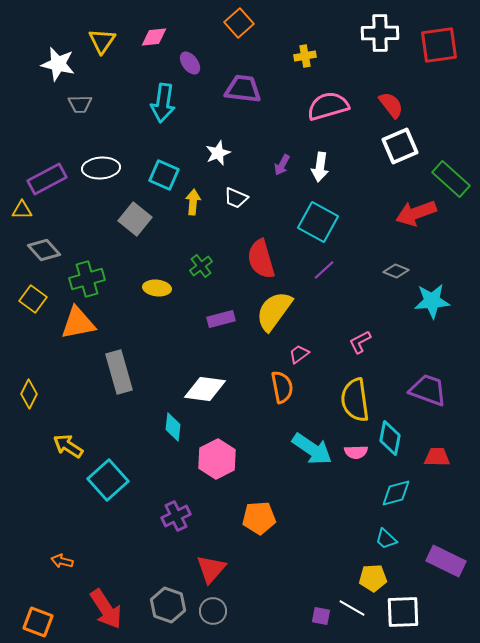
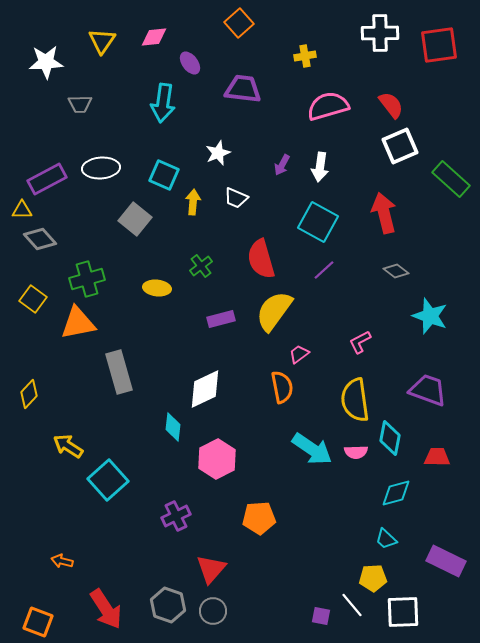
white star at (58, 64): moved 12 px left, 2 px up; rotated 16 degrees counterclockwise
red arrow at (416, 213): moved 32 px left; rotated 96 degrees clockwise
gray diamond at (44, 250): moved 4 px left, 11 px up
gray diamond at (396, 271): rotated 15 degrees clockwise
cyan star at (432, 301): moved 2 px left, 15 px down; rotated 24 degrees clockwise
white diamond at (205, 389): rotated 33 degrees counterclockwise
yellow diamond at (29, 394): rotated 16 degrees clockwise
white line at (352, 608): moved 3 px up; rotated 20 degrees clockwise
